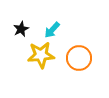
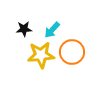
black star: moved 3 px right; rotated 21 degrees clockwise
orange circle: moved 7 px left, 6 px up
